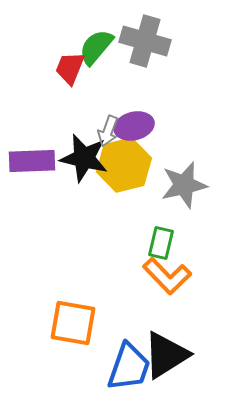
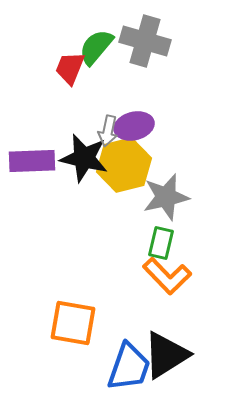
gray arrow: rotated 8 degrees counterclockwise
gray star: moved 18 px left, 12 px down
